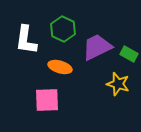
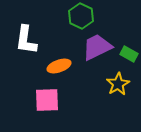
green hexagon: moved 18 px right, 13 px up
orange ellipse: moved 1 px left, 1 px up; rotated 35 degrees counterclockwise
yellow star: rotated 25 degrees clockwise
